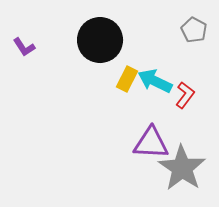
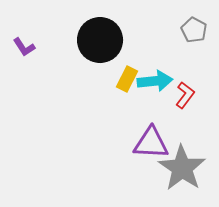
cyan arrow: rotated 148 degrees clockwise
